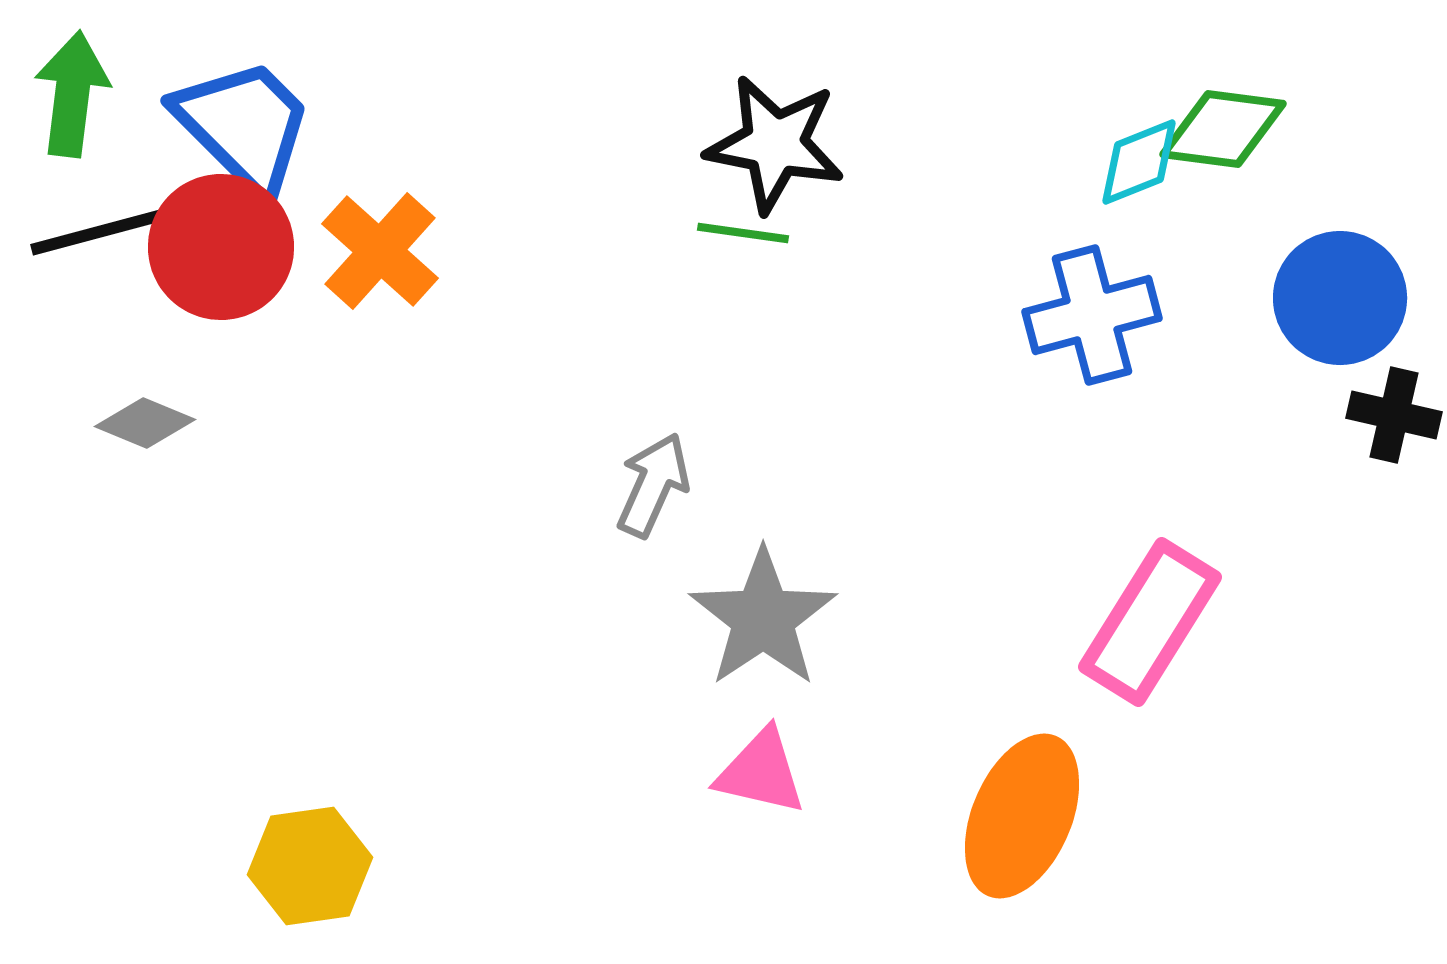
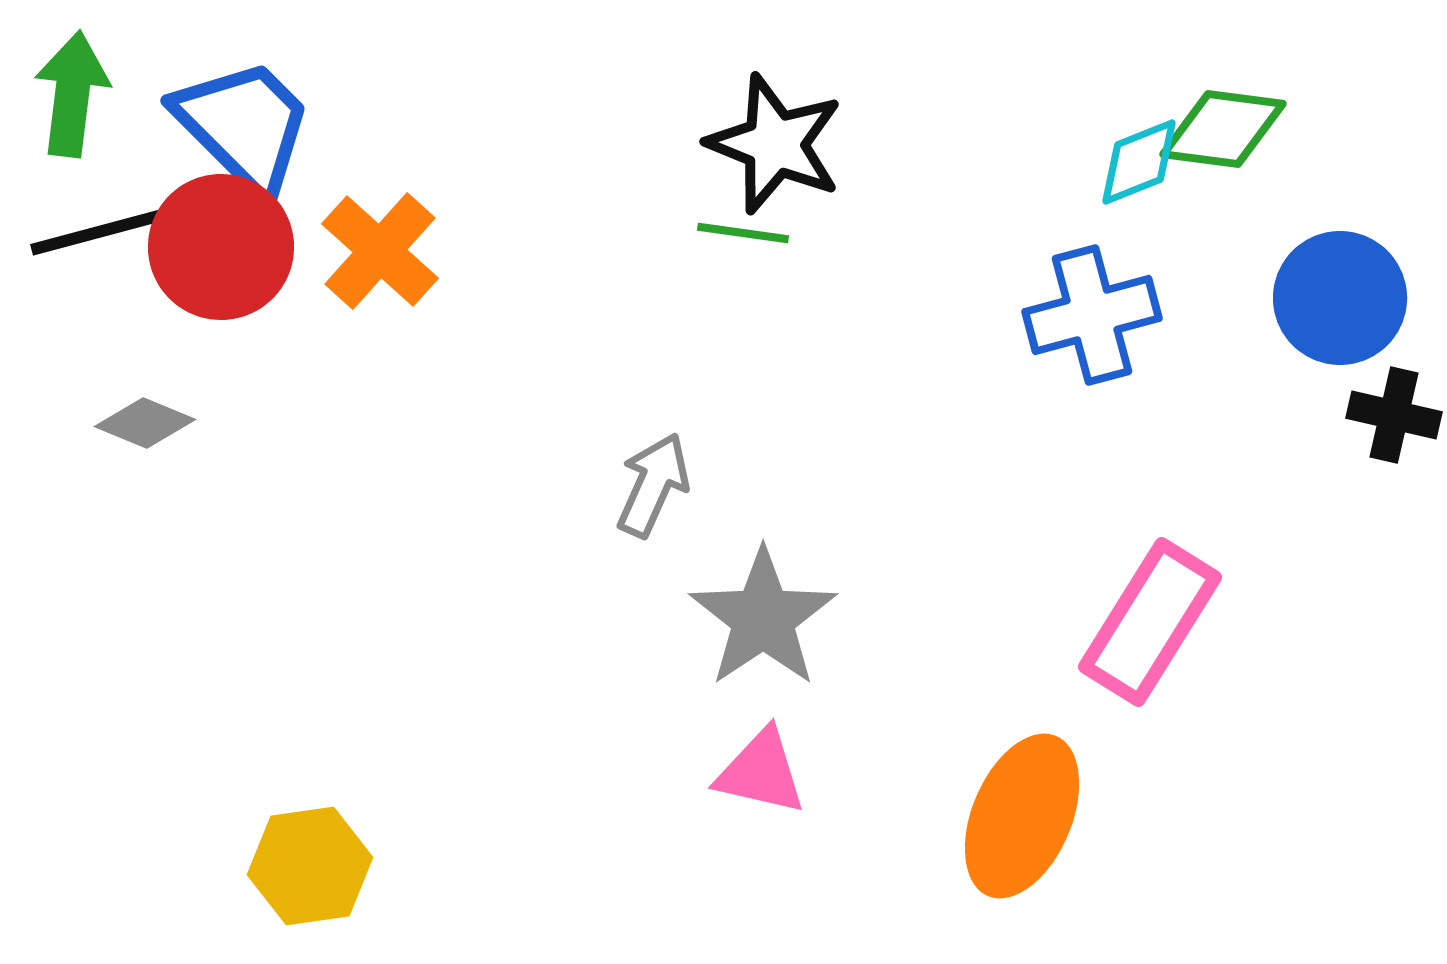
black star: rotated 11 degrees clockwise
